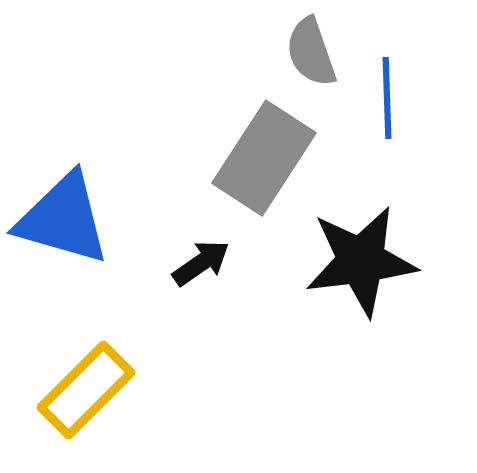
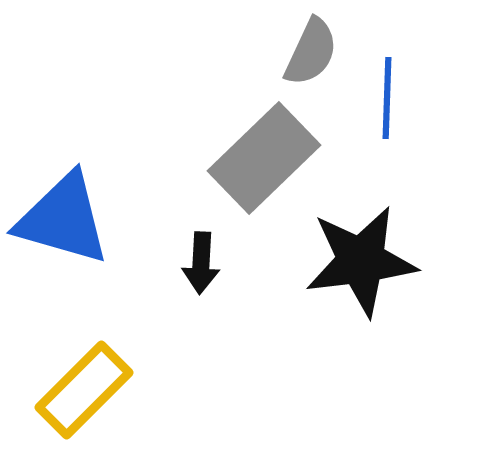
gray semicircle: rotated 136 degrees counterclockwise
blue line: rotated 4 degrees clockwise
gray rectangle: rotated 13 degrees clockwise
black arrow: rotated 128 degrees clockwise
yellow rectangle: moved 2 px left
